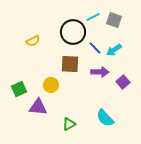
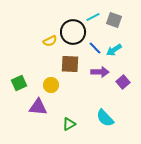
yellow semicircle: moved 17 px right
green square: moved 6 px up
